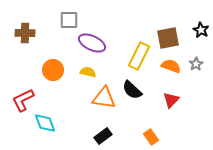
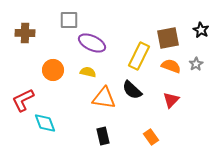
black rectangle: rotated 66 degrees counterclockwise
